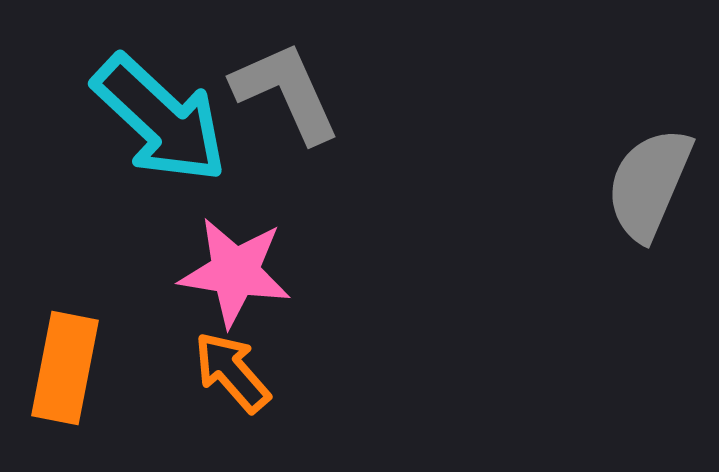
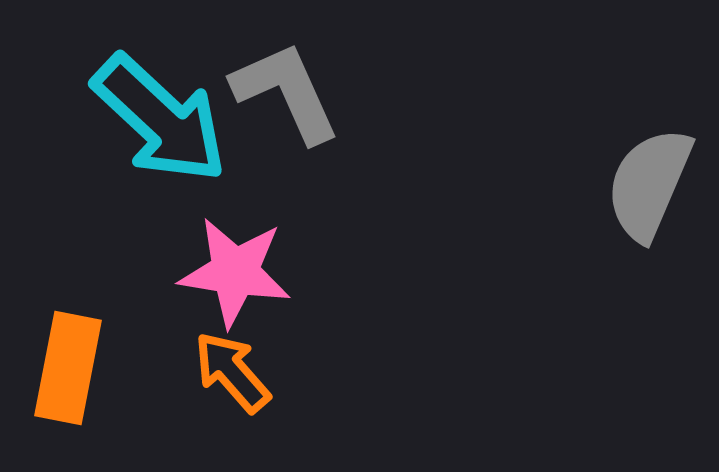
orange rectangle: moved 3 px right
